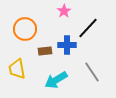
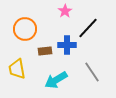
pink star: moved 1 px right
